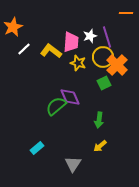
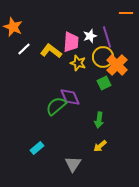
orange star: rotated 24 degrees counterclockwise
